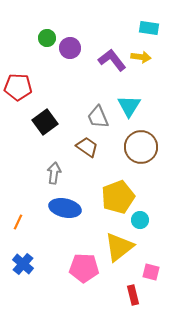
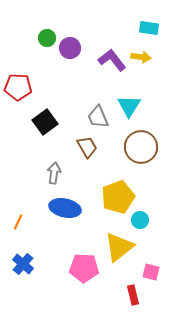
brown trapezoid: rotated 25 degrees clockwise
